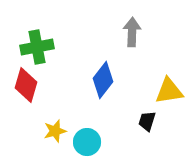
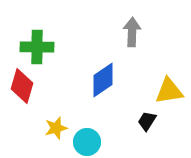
green cross: rotated 12 degrees clockwise
blue diamond: rotated 18 degrees clockwise
red diamond: moved 4 px left, 1 px down
black trapezoid: rotated 15 degrees clockwise
yellow star: moved 1 px right, 3 px up
